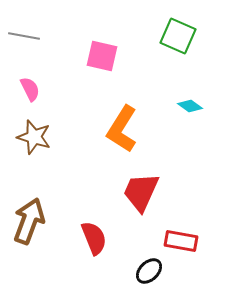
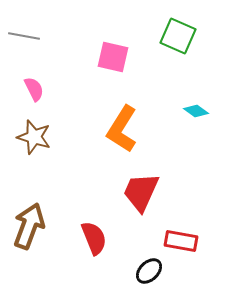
pink square: moved 11 px right, 1 px down
pink semicircle: moved 4 px right
cyan diamond: moved 6 px right, 5 px down
brown arrow: moved 5 px down
